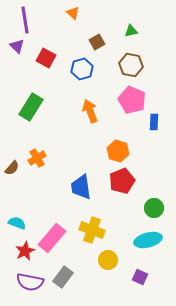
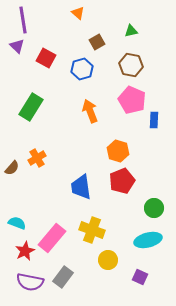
orange triangle: moved 5 px right
purple line: moved 2 px left
blue rectangle: moved 2 px up
